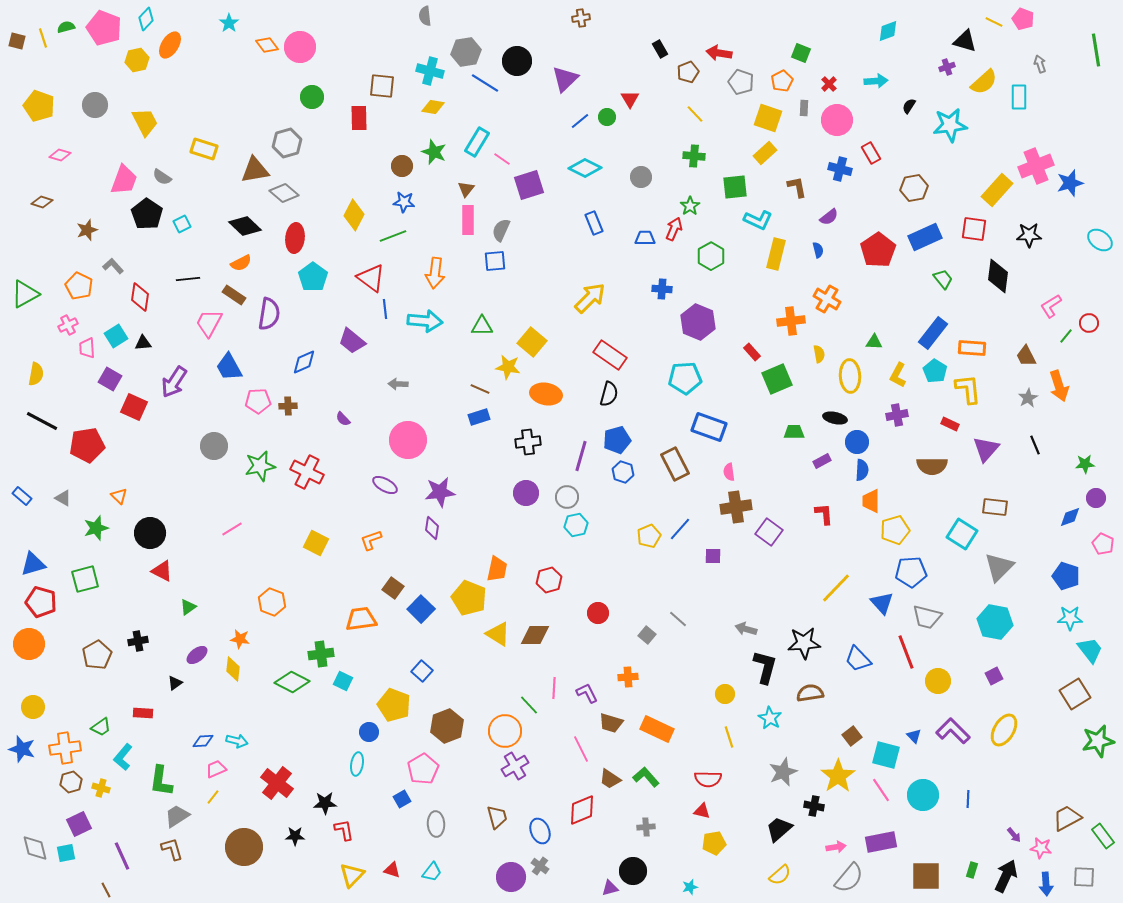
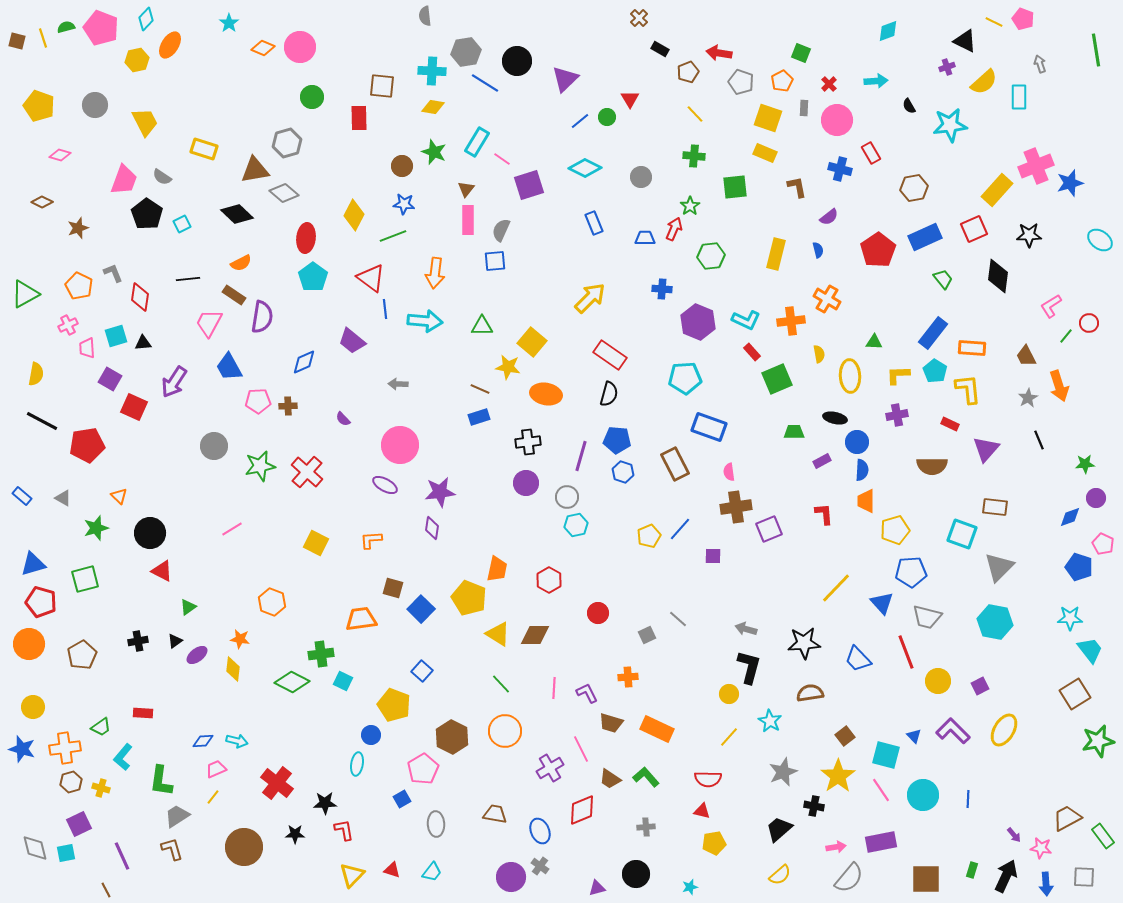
brown cross at (581, 18): moved 58 px right; rotated 36 degrees counterclockwise
pink pentagon at (104, 28): moved 3 px left
black triangle at (965, 41): rotated 10 degrees clockwise
orange diamond at (267, 45): moved 4 px left, 3 px down; rotated 30 degrees counterclockwise
black rectangle at (660, 49): rotated 30 degrees counterclockwise
cyan cross at (430, 71): moved 2 px right; rotated 12 degrees counterclockwise
black semicircle at (909, 106): rotated 63 degrees counterclockwise
yellow rectangle at (765, 153): rotated 65 degrees clockwise
brown diamond at (42, 202): rotated 10 degrees clockwise
blue star at (404, 202): moved 2 px down
cyan L-shape at (758, 220): moved 12 px left, 100 px down
black diamond at (245, 226): moved 8 px left, 12 px up
red square at (974, 229): rotated 32 degrees counterclockwise
brown star at (87, 230): moved 9 px left, 2 px up
red ellipse at (295, 238): moved 11 px right
green hexagon at (711, 256): rotated 24 degrees clockwise
gray L-shape at (113, 266): moved 7 px down; rotated 20 degrees clockwise
purple semicircle at (269, 314): moved 7 px left, 3 px down
cyan square at (116, 336): rotated 15 degrees clockwise
yellow L-shape at (898, 375): rotated 60 degrees clockwise
pink circle at (408, 440): moved 8 px left, 5 px down
blue pentagon at (617, 440): rotated 20 degrees clockwise
black line at (1035, 445): moved 4 px right, 5 px up
red cross at (307, 472): rotated 16 degrees clockwise
purple circle at (526, 493): moved 10 px up
orange trapezoid at (871, 501): moved 5 px left
purple square at (769, 532): moved 3 px up; rotated 32 degrees clockwise
cyan square at (962, 534): rotated 12 degrees counterclockwise
orange L-shape at (371, 540): rotated 15 degrees clockwise
blue pentagon at (1066, 576): moved 13 px right, 9 px up
red hexagon at (549, 580): rotated 15 degrees counterclockwise
brown square at (393, 588): rotated 20 degrees counterclockwise
gray square at (647, 635): rotated 24 degrees clockwise
brown pentagon at (97, 655): moved 15 px left
black L-shape at (765, 667): moved 16 px left
purple square at (994, 676): moved 14 px left, 10 px down
black triangle at (175, 683): moved 42 px up
yellow circle at (725, 694): moved 4 px right
green line at (529, 705): moved 28 px left, 21 px up
cyan star at (770, 718): moved 3 px down
brown hexagon at (447, 726): moved 5 px right, 11 px down; rotated 12 degrees counterclockwise
blue circle at (369, 732): moved 2 px right, 3 px down
brown square at (852, 736): moved 7 px left
yellow line at (729, 737): rotated 60 degrees clockwise
purple cross at (515, 766): moved 35 px right, 2 px down
brown trapezoid at (497, 817): moved 2 px left, 3 px up; rotated 65 degrees counterclockwise
black star at (295, 836): moved 2 px up
black circle at (633, 871): moved 3 px right, 3 px down
brown square at (926, 876): moved 3 px down
purple triangle at (610, 888): moved 13 px left
